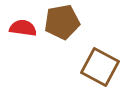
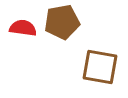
brown square: rotated 18 degrees counterclockwise
